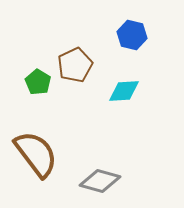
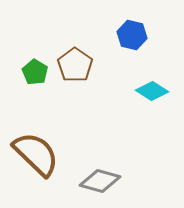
brown pentagon: rotated 12 degrees counterclockwise
green pentagon: moved 3 px left, 10 px up
cyan diamond: moved 28 px right; rotated 36 degrees clockwise
brown semicircle: rotated 9 degrees counterclockwise
